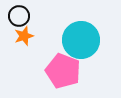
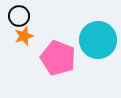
cyan circle: moved 17 px right
pink pentagon: moved 5 px left, 13 px up
